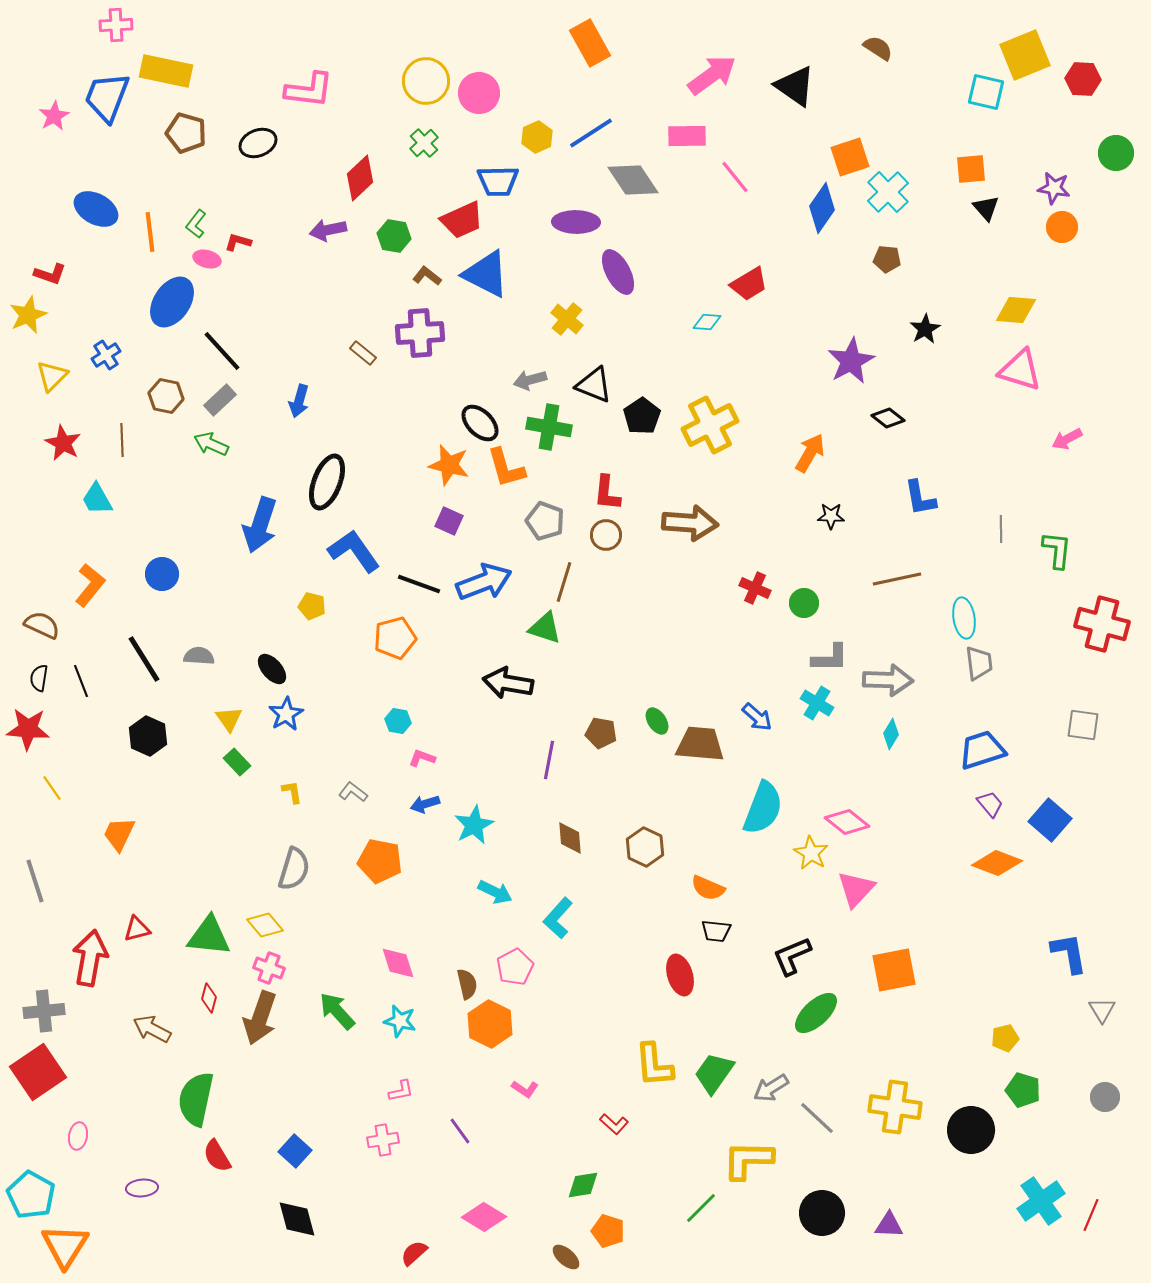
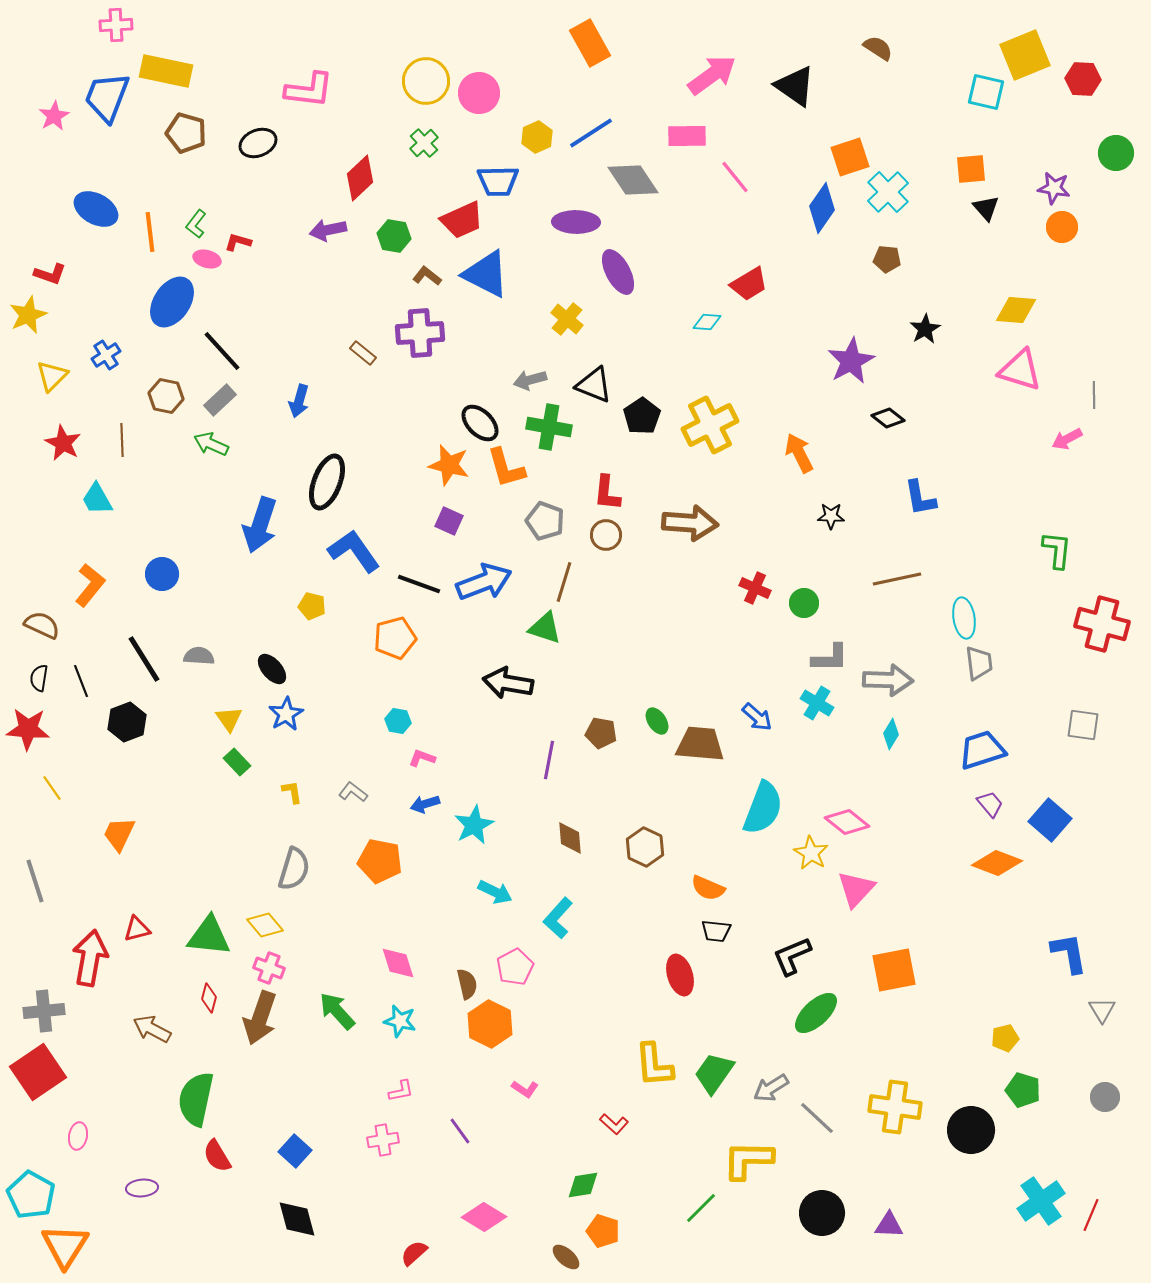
orange arrow at (810, 453): moved 11 px left; rotated 57 degrees counterclockwise
gray line at (1001, 529): moved 93 px right, 134 px up
black hexagon at (148, 736): moved 21 px left, 14 px up; rotated 15 degrees clockwise
orange pentagon at (608, 1231): moved 5 px left
